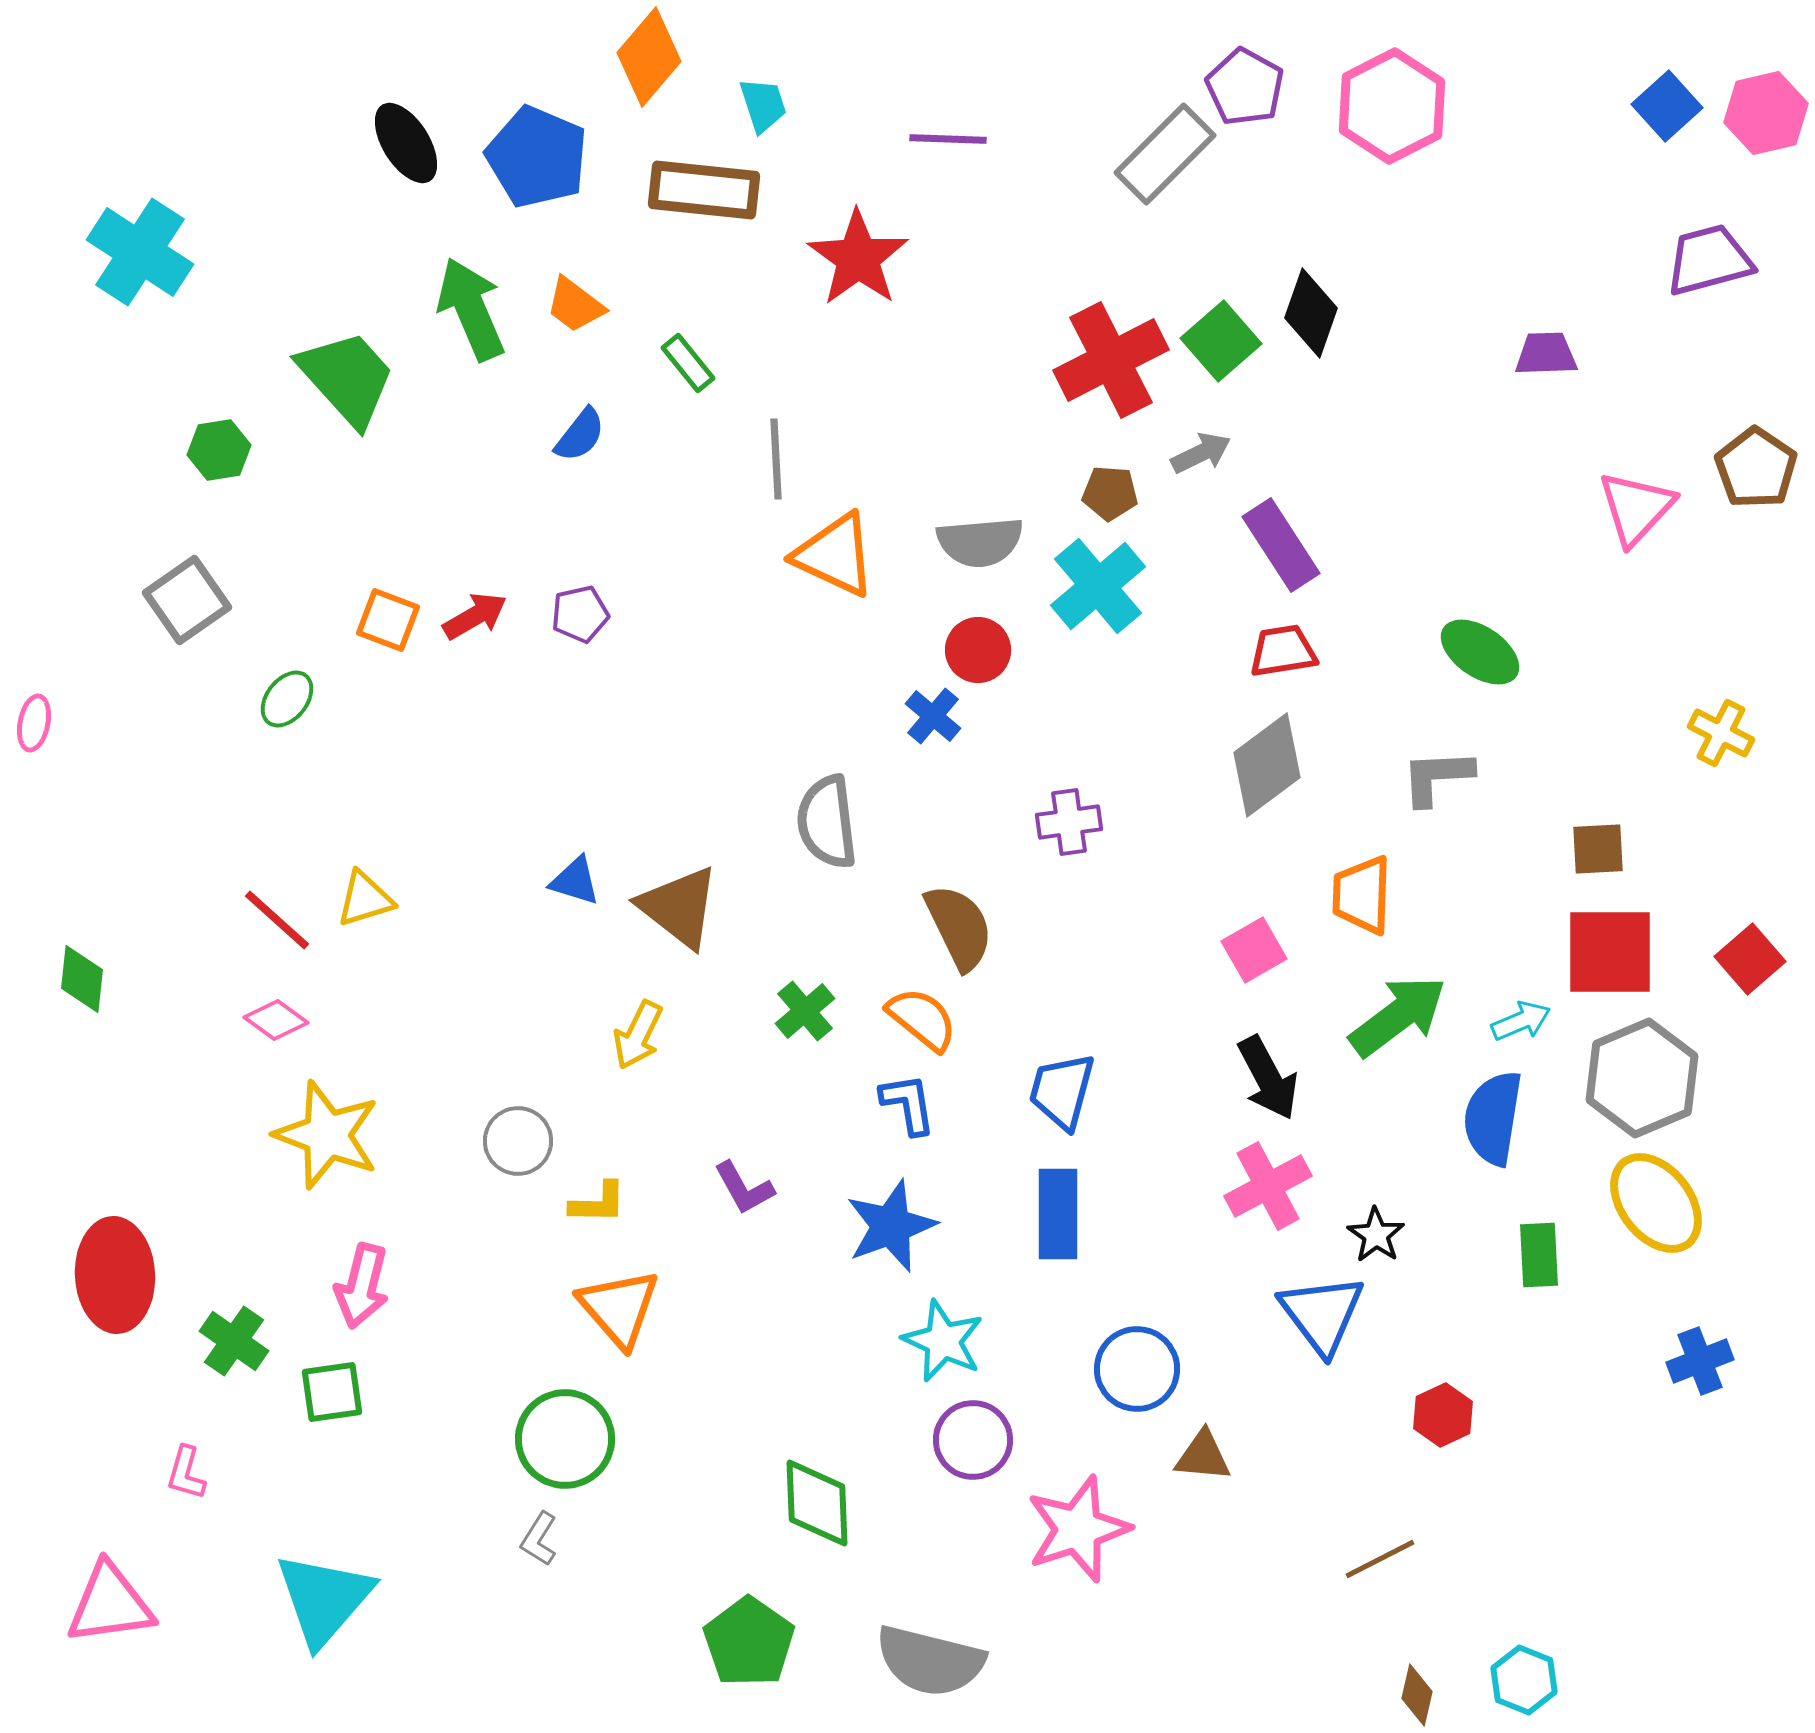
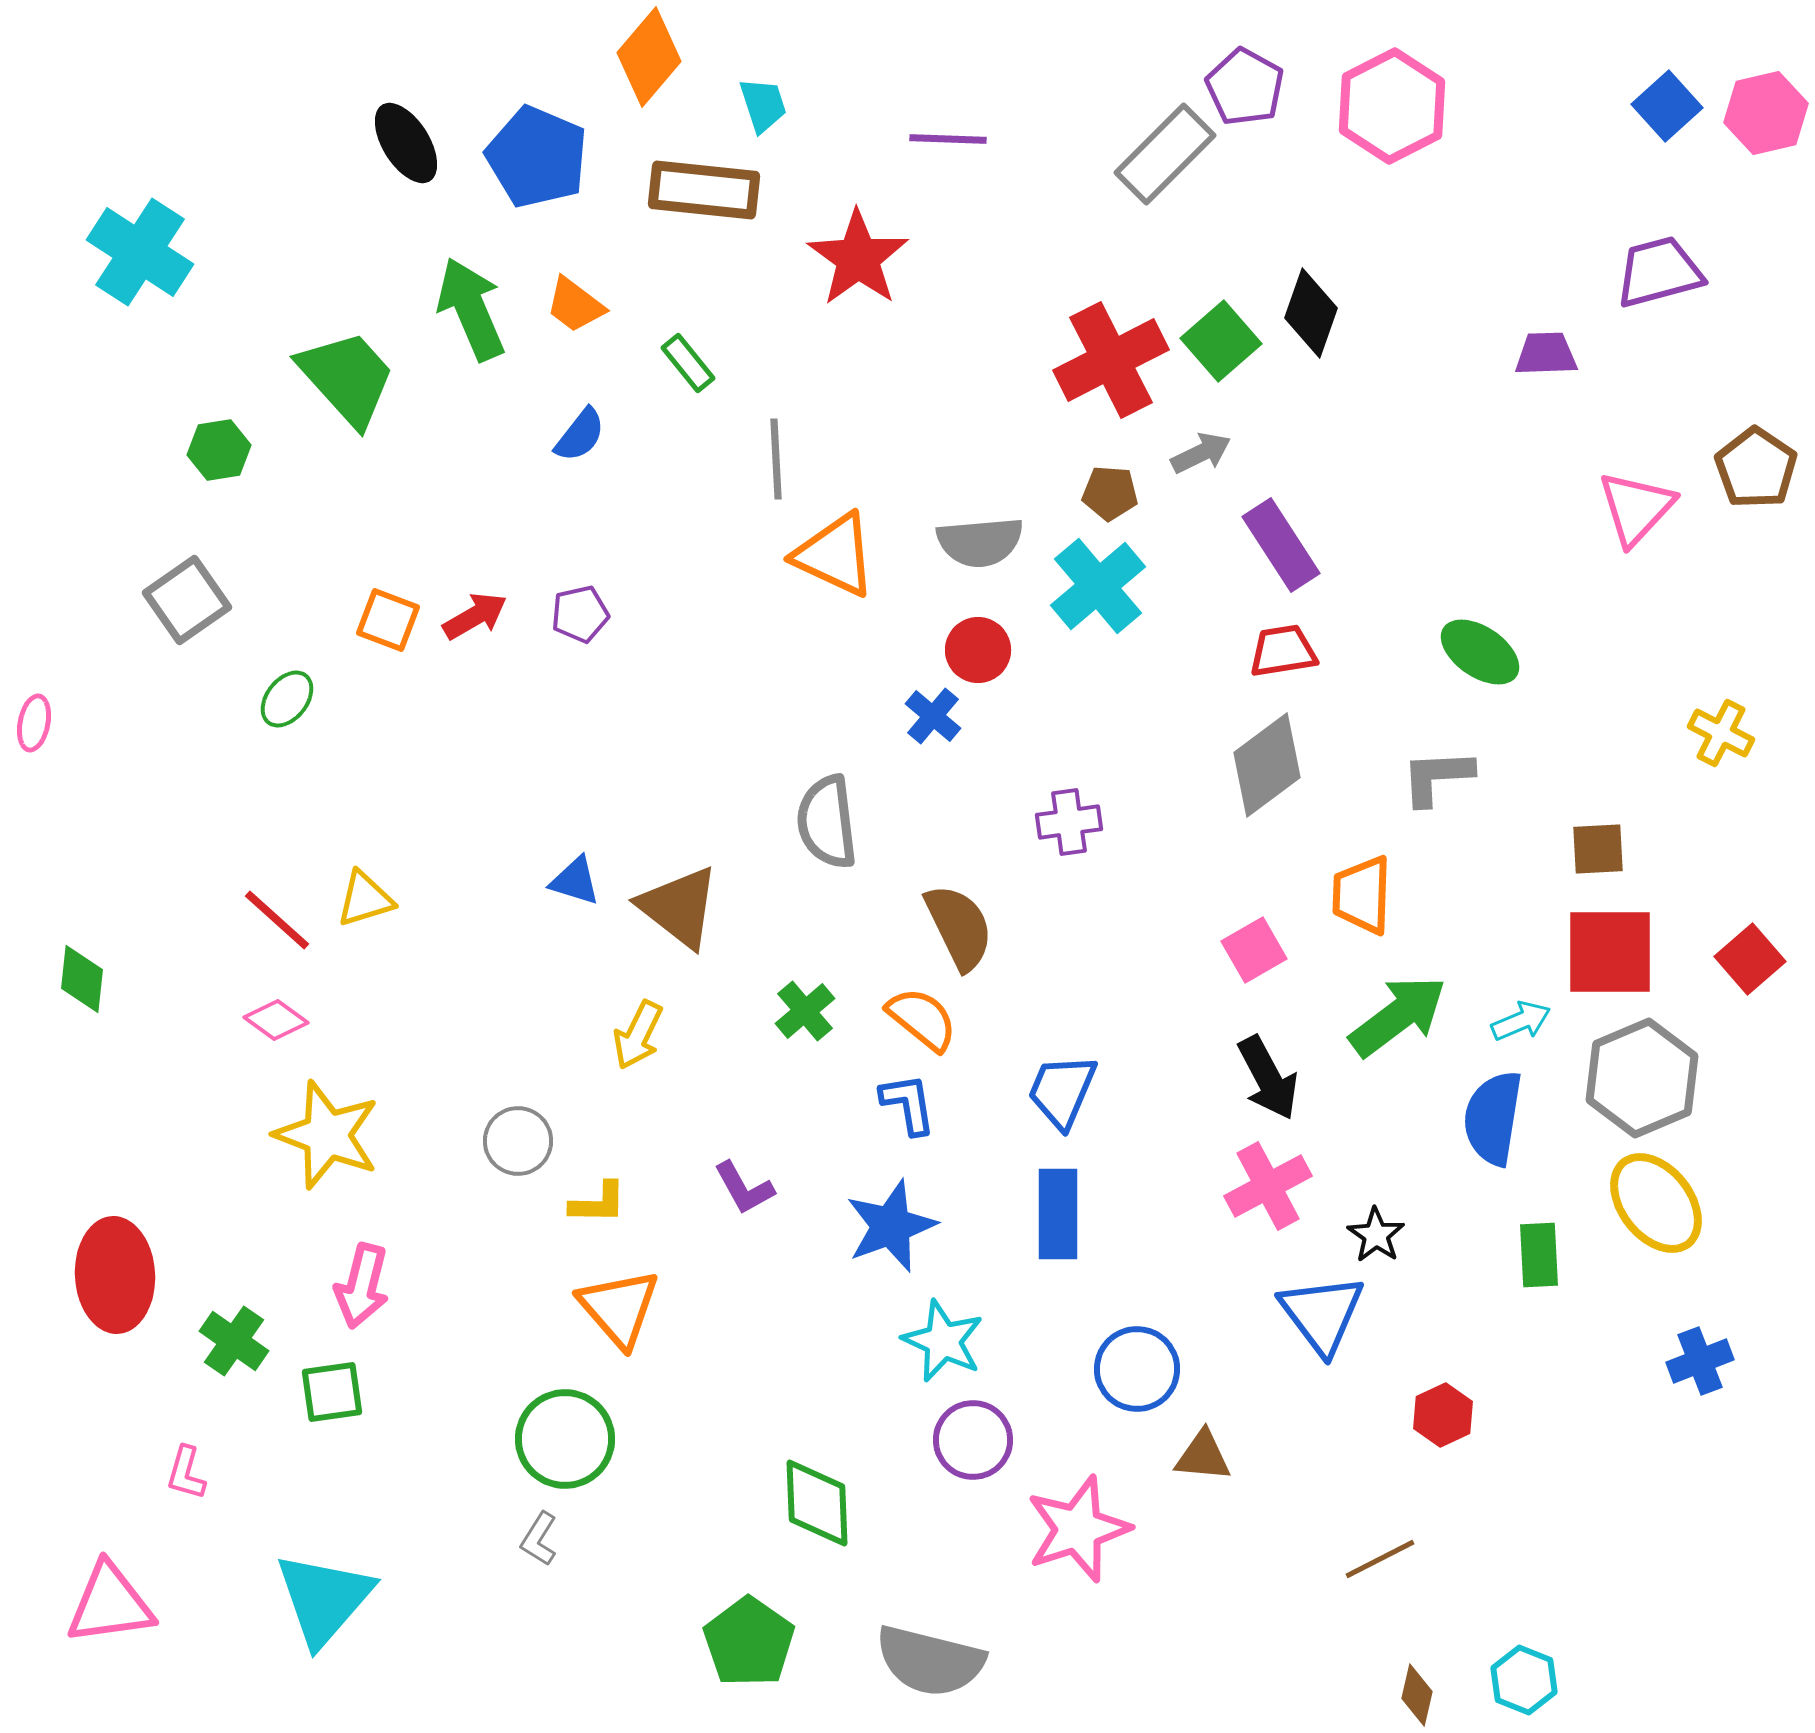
purple trapezoid at (1709, 260): moved 50 px left, 12 px down
blue trapezoid at (1062, 1091): rotated 8 degrees clockwise
